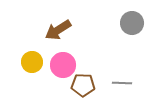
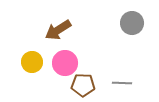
pink circle: moved 2 px right, 2 px up
